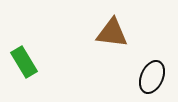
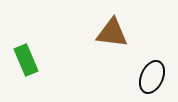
green rectangle: moved 2 px right, 2 px up; rotated 8 degrees clockwise
